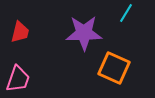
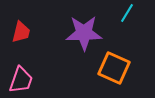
cyan line: moved 1 px right
red trapezoid: moved 1 px right
pink trapezoid: moved 3 px right, 1 px down
